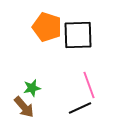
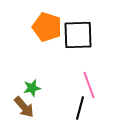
black line: rotated 50 degrees counterclockwise
